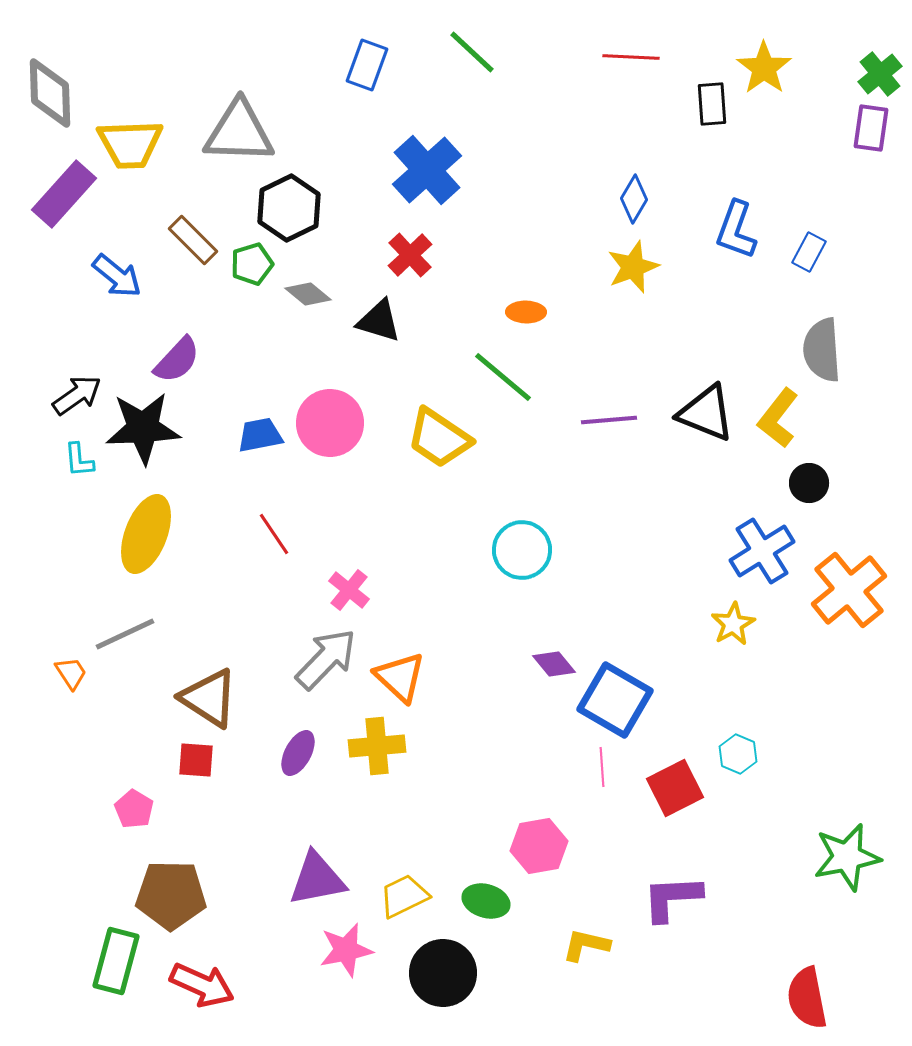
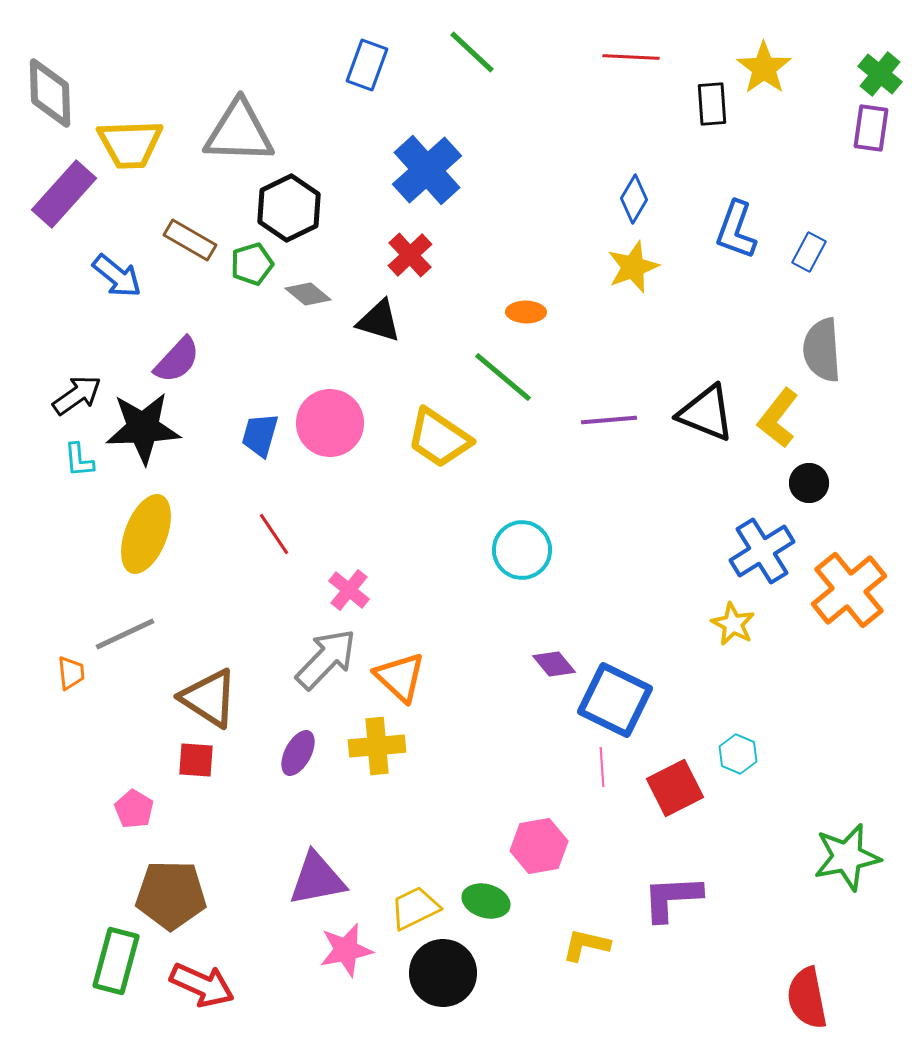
green cross at (880, 74): rotated 12 degrees counterclockwise
brown rectangle at (193, 240): moved 3 px left; rotated 15 degrees counterclockwise
blue trapezoid at (260, 435): rotated 63 degrees counterclockwise
yellow star at (733, 624): rotated 15 degrees counterclockwise
orange trapezoid at (71, 673): rotated 27 degrees clockwise
blue square at (615, 700): rotated 4 degrees counterclockwise
yellow trapezoid at (404, 896): moved 11 px right, 12 px down
